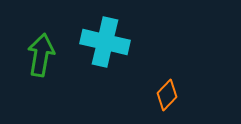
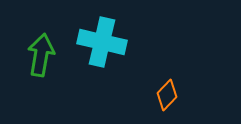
cyan cross: moved 3 px left
